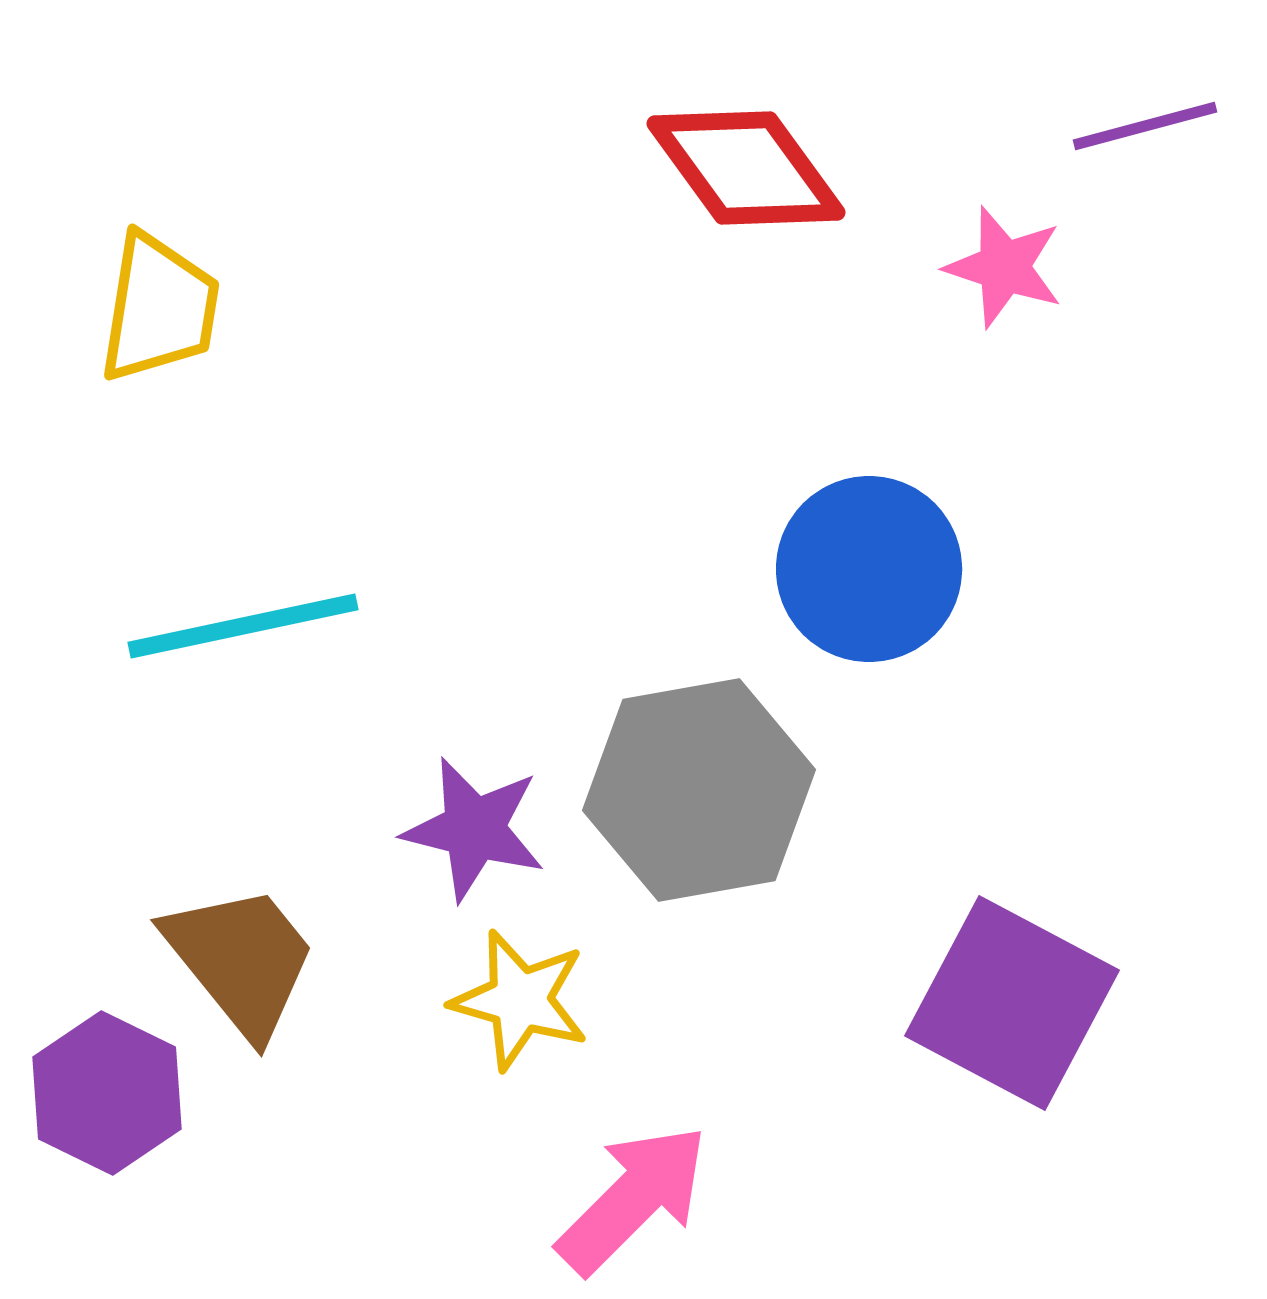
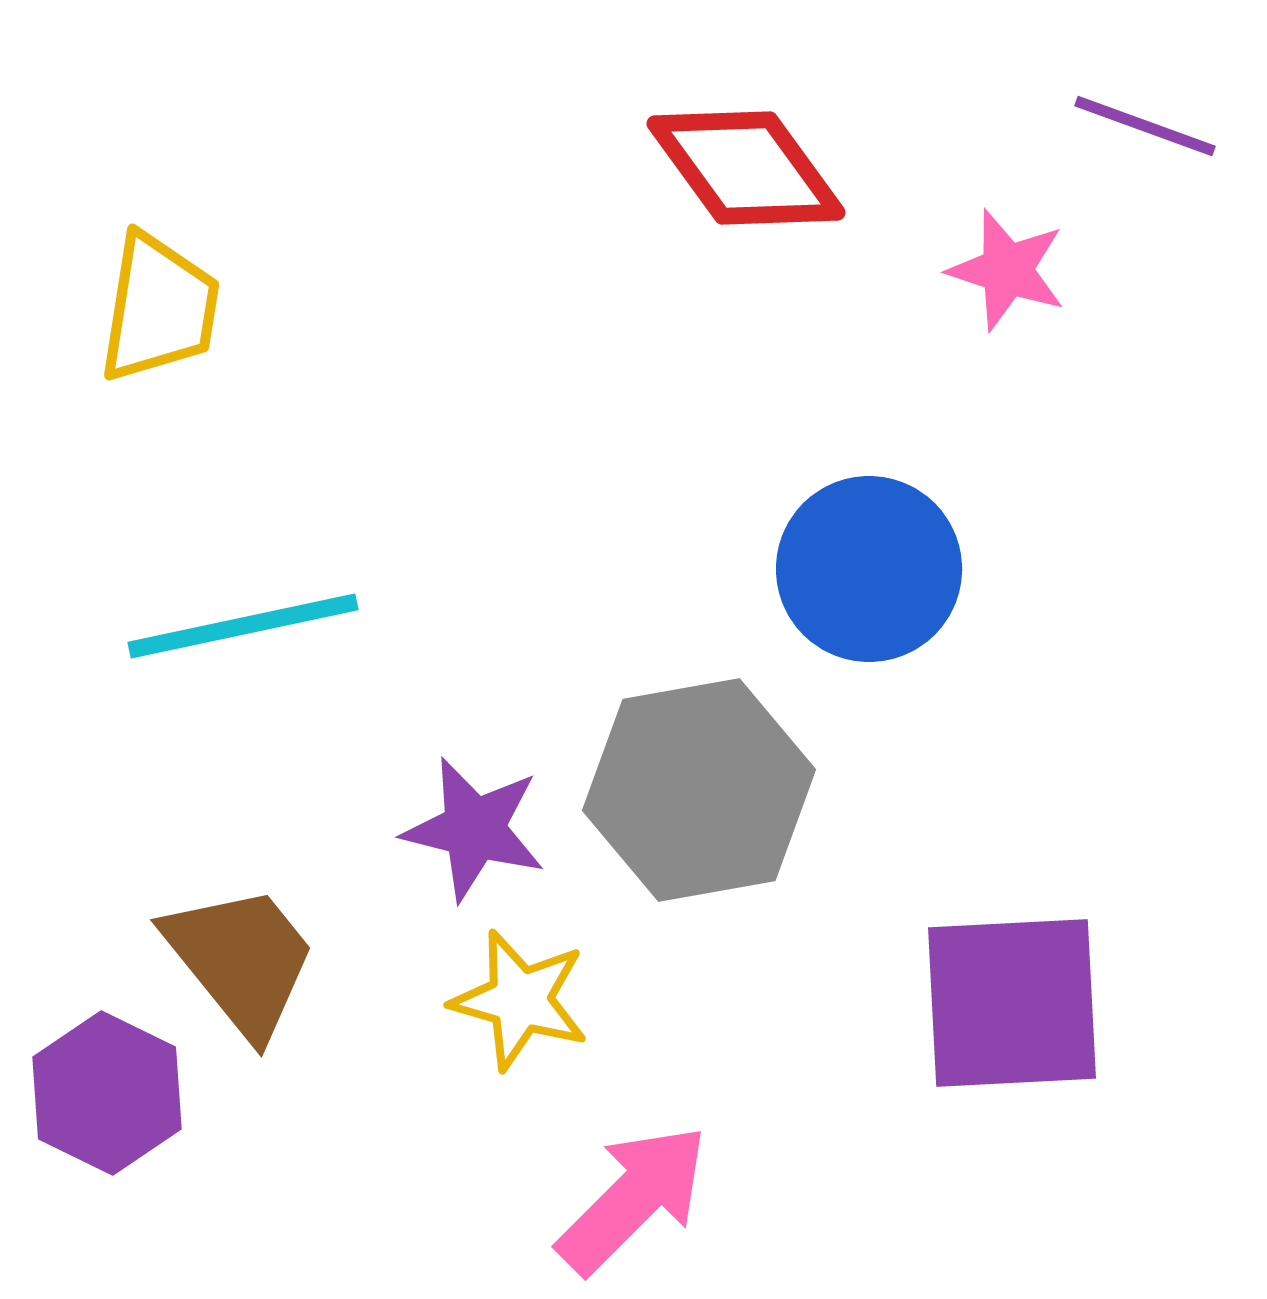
purple line: rotated 35 degrees clockwise
pink star: moved 3 px right, 3 px down
purple square: rotated 31 degrees counterclockwise
